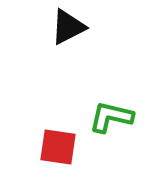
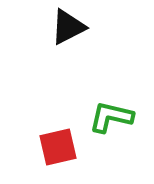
red square: rotated 21 degrees counterclockwise
